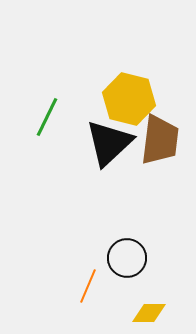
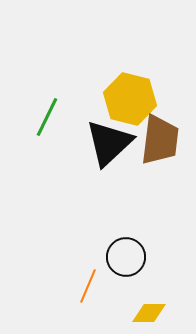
yellow hexagon: moved 1 px right
black circle: moved 1 px left, 1 px up
